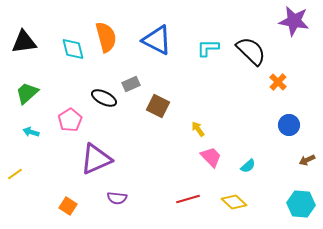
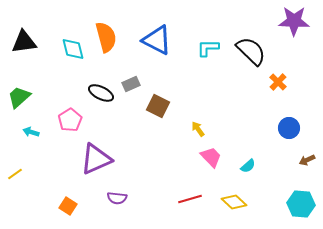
purple star: rotated 8 degrees counterclockwise
green trapezoid: moved 8 px left, 4 px down
black ellipse: moved 3 px left, 5 px up
blue circle: moved 3 px down
red line: moved 2 px right
